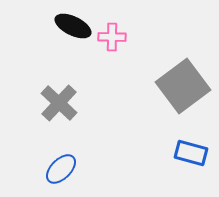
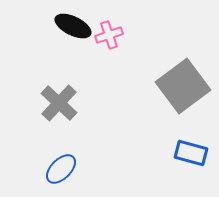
pink cross: moved 3 px left, 2 px up; rotated 20 degrees counterclockwise
